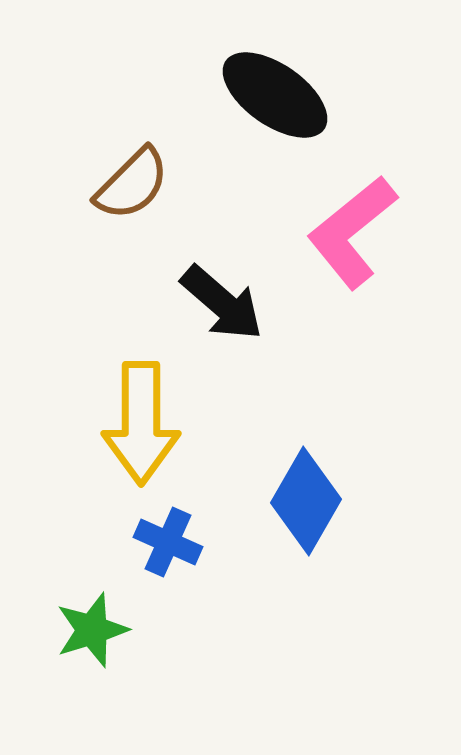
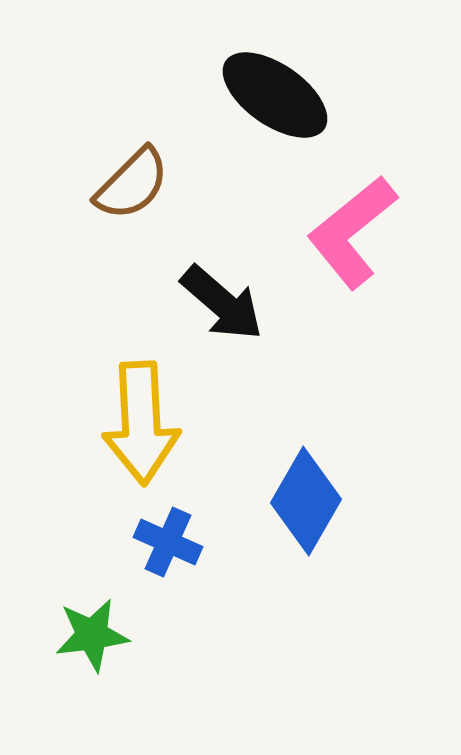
yellow arrow: rotated 3 degrees counterclockwise
green star: moved 5 px down; rotated 10 degrees clockwise
